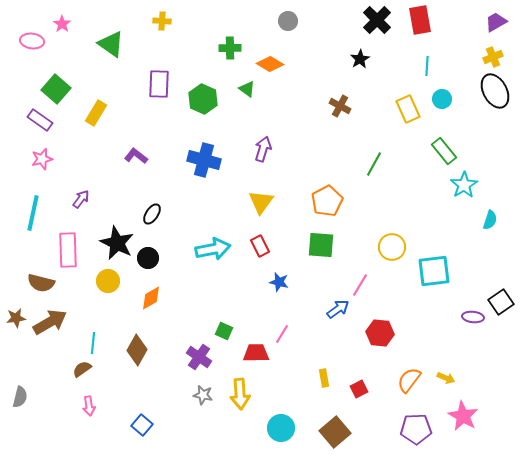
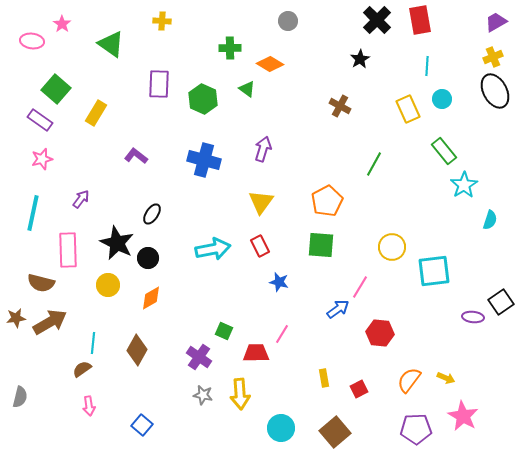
yellow circle at (108, 281): moved 4 px down
pink line at (360, 285): moved 2 px down
